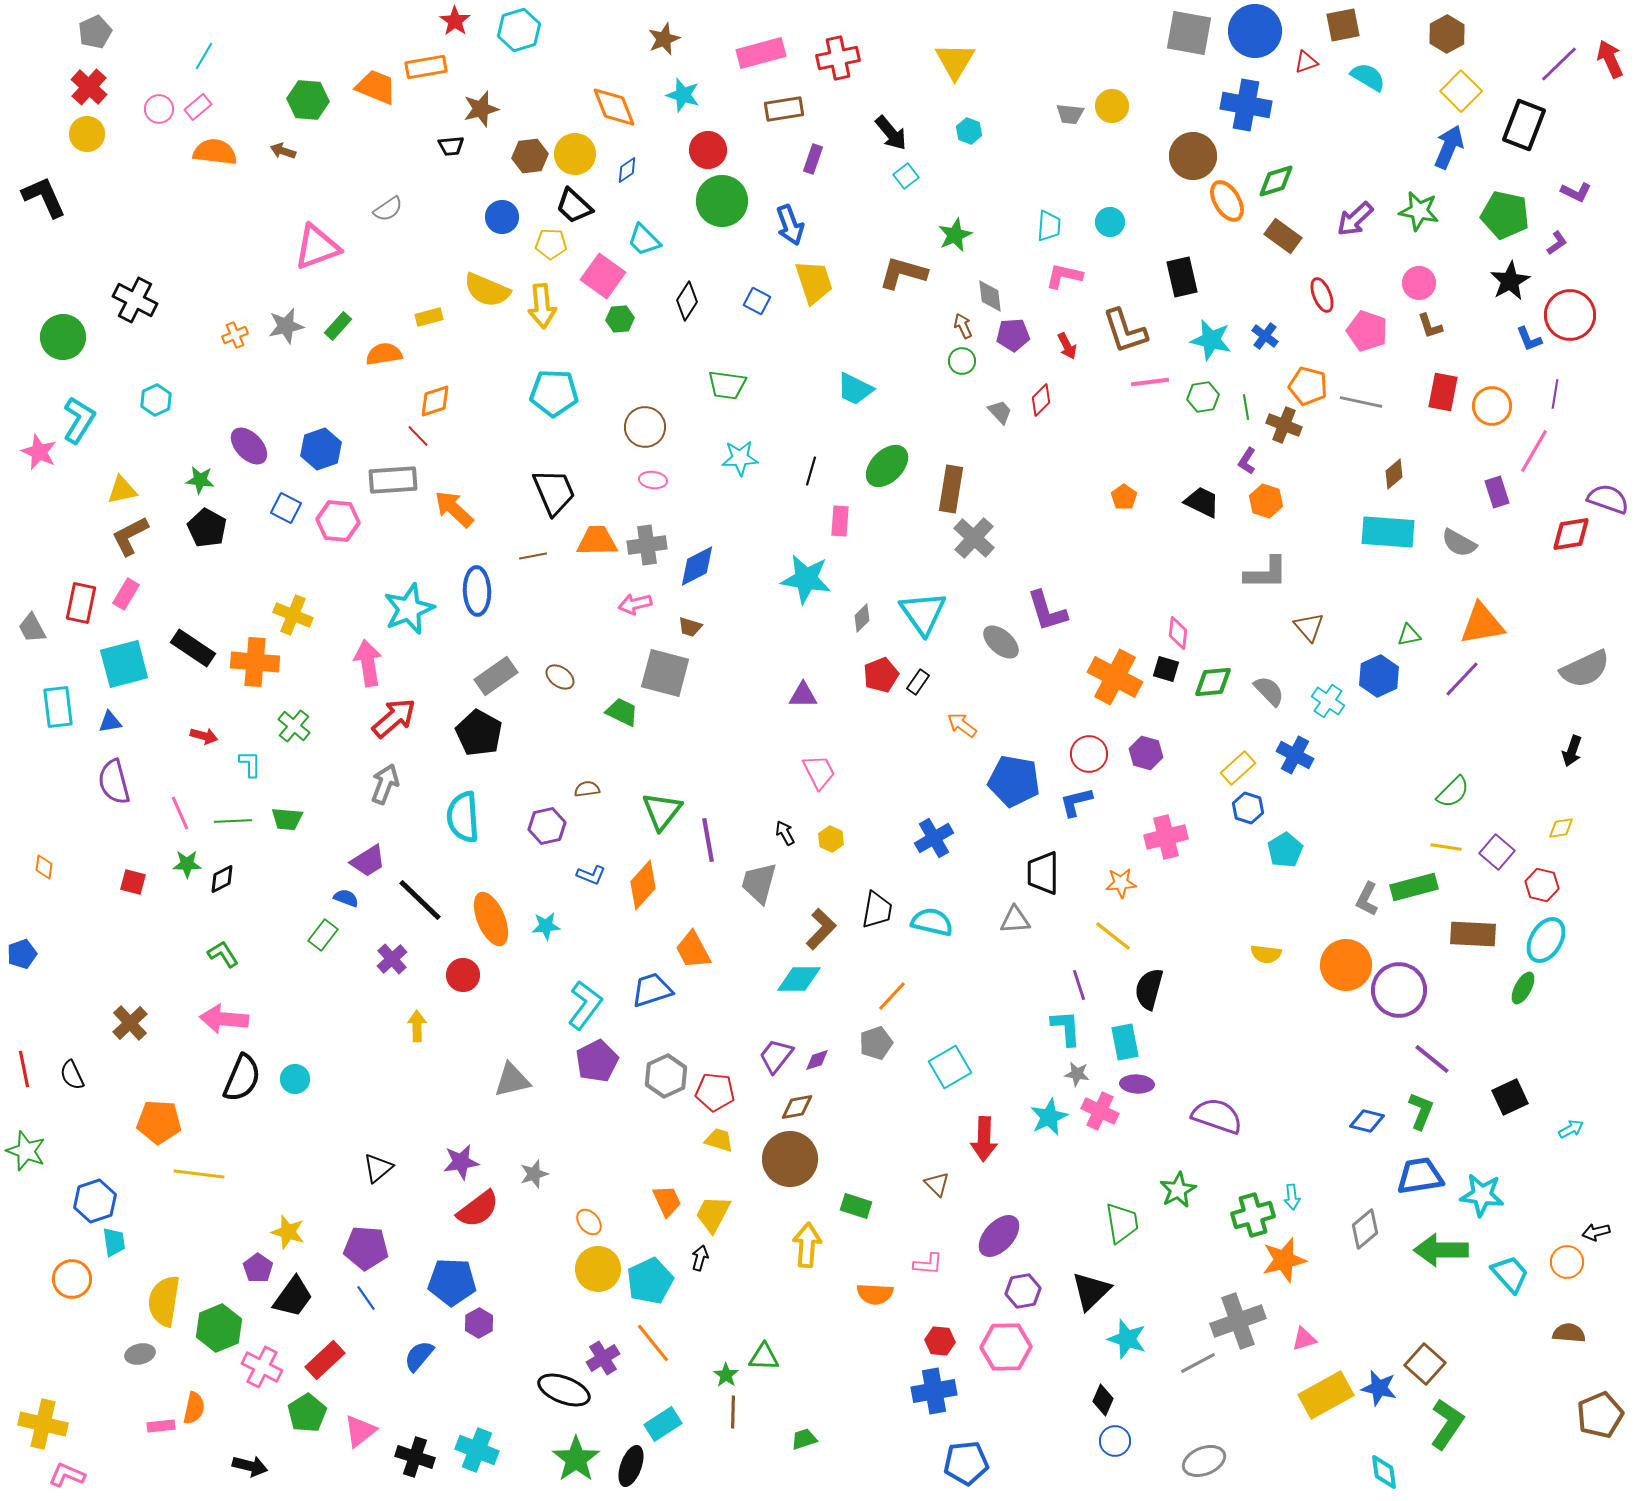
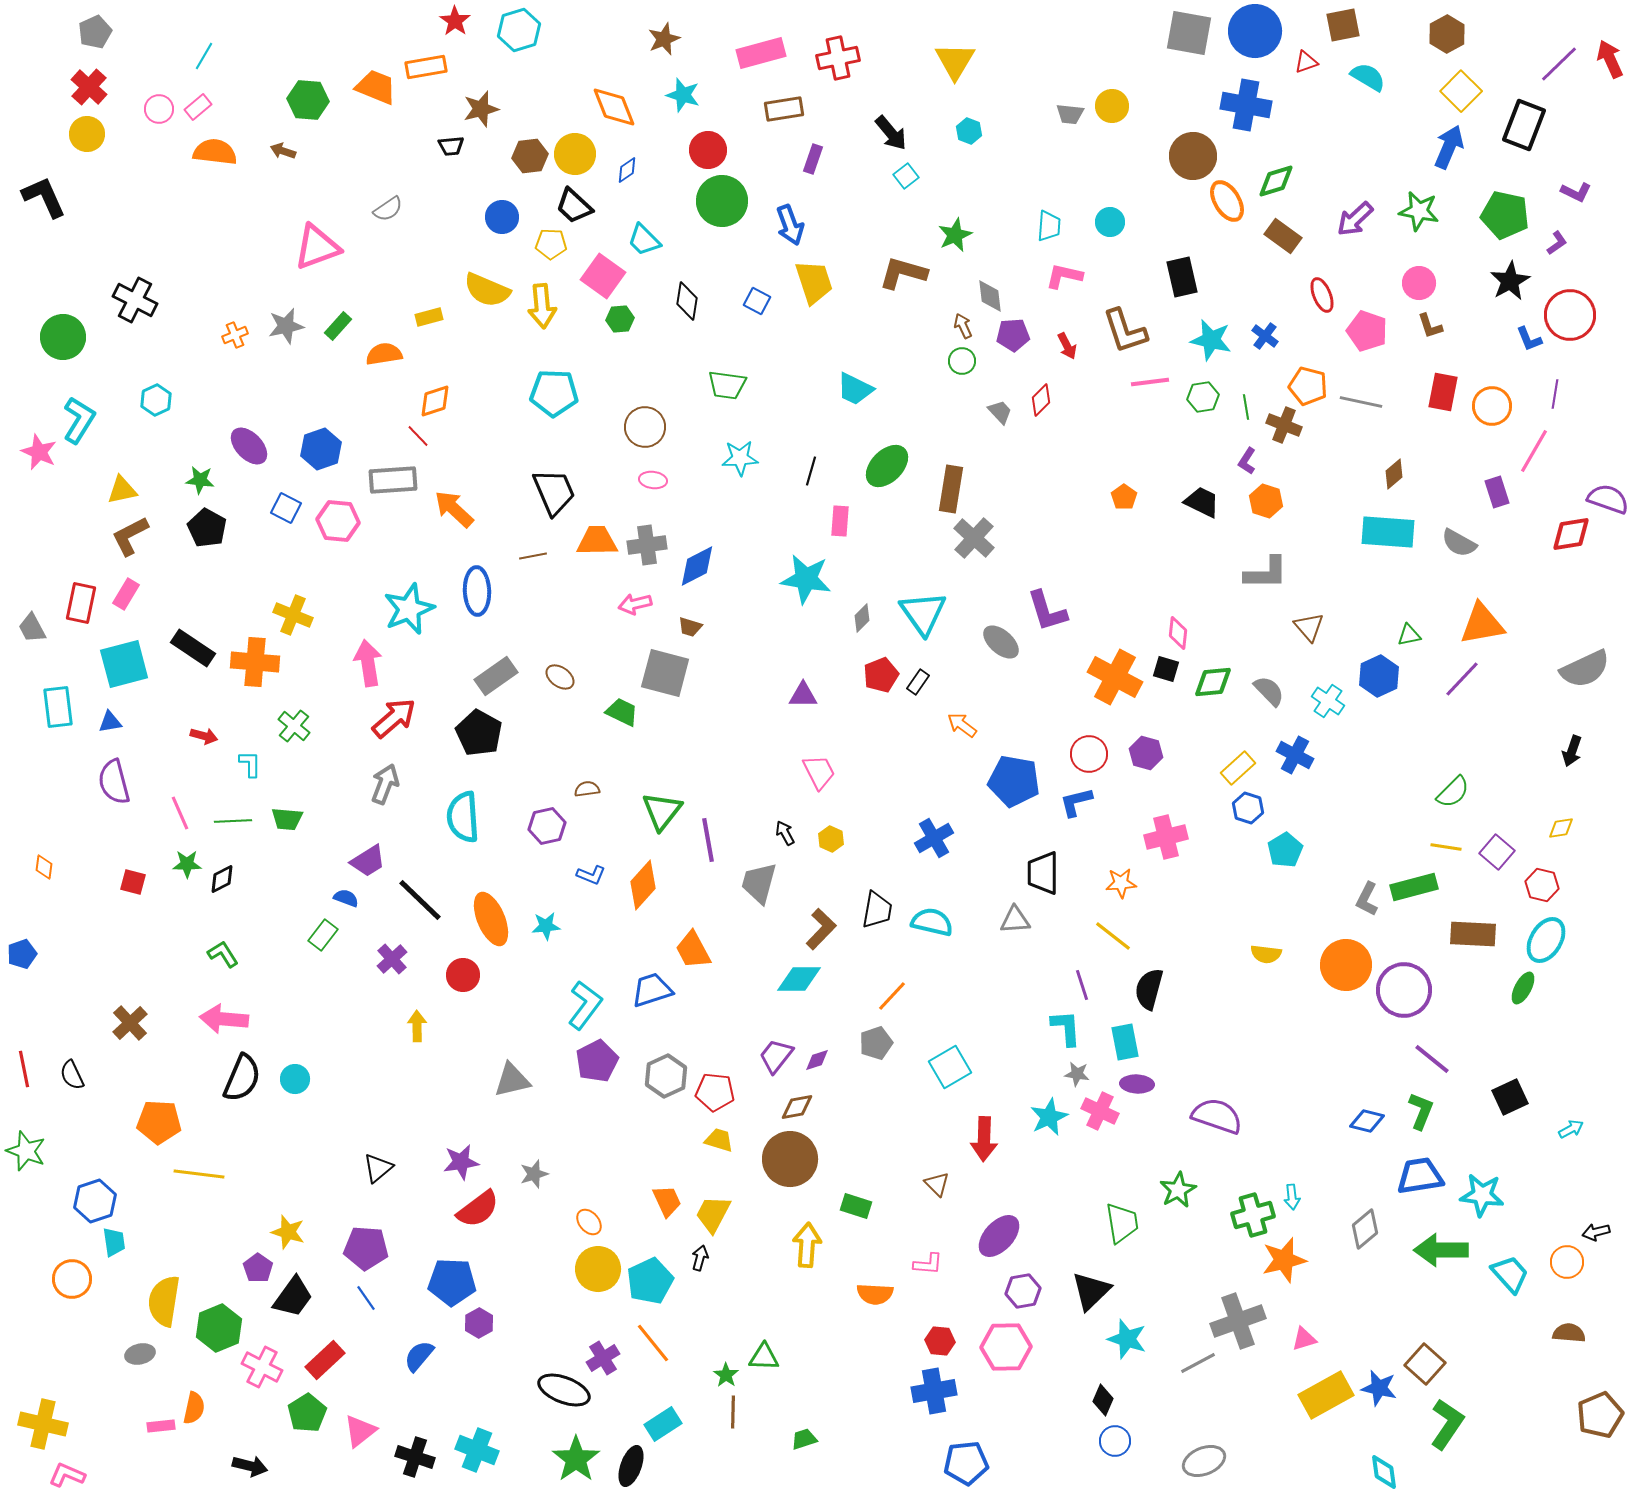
black diamond at (687, 301): rotated 24 degrees counterclockwise
purple line at (1079, 985): moved 3 px right
purple circle at (1399, 990): moved 5 px right
